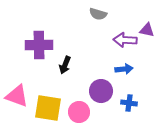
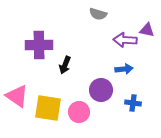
purple circle: moved 1 px up
pink triangle: rotated 15 degrees clockwise
blue cross: moved 4 px right
